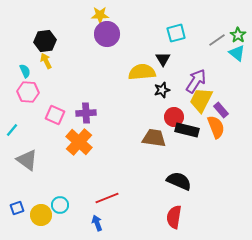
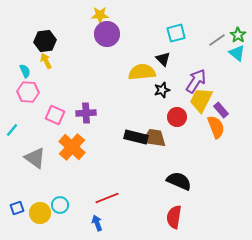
black triangle: rotated 14 degrees counterclockwise
red circle: moved 3 px right
black rectangle: moved 51 px left, 7 px down
orange cross: moved 7 px left, 5 px down
gray triangle: moved 8 px right, 2 px up
yellow circle: moved 1 px left, 2 px up
